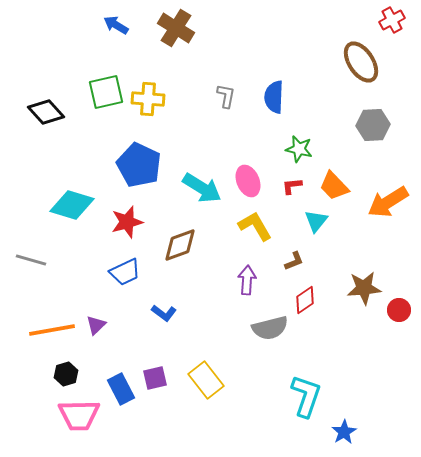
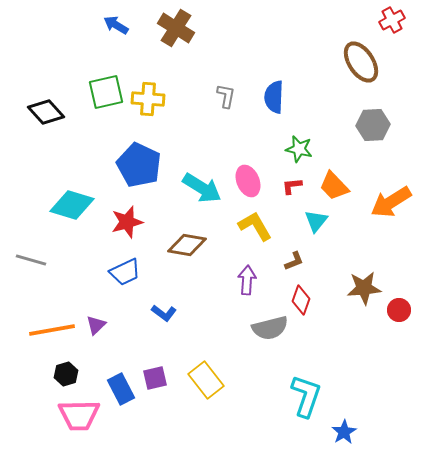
orange arrow: moved 3 px right
brown diamond: moved 7 px right; rotated 30 degrees clockwise
red diamond: moved 4 px left; rotated 36 degrees counterclockwise
